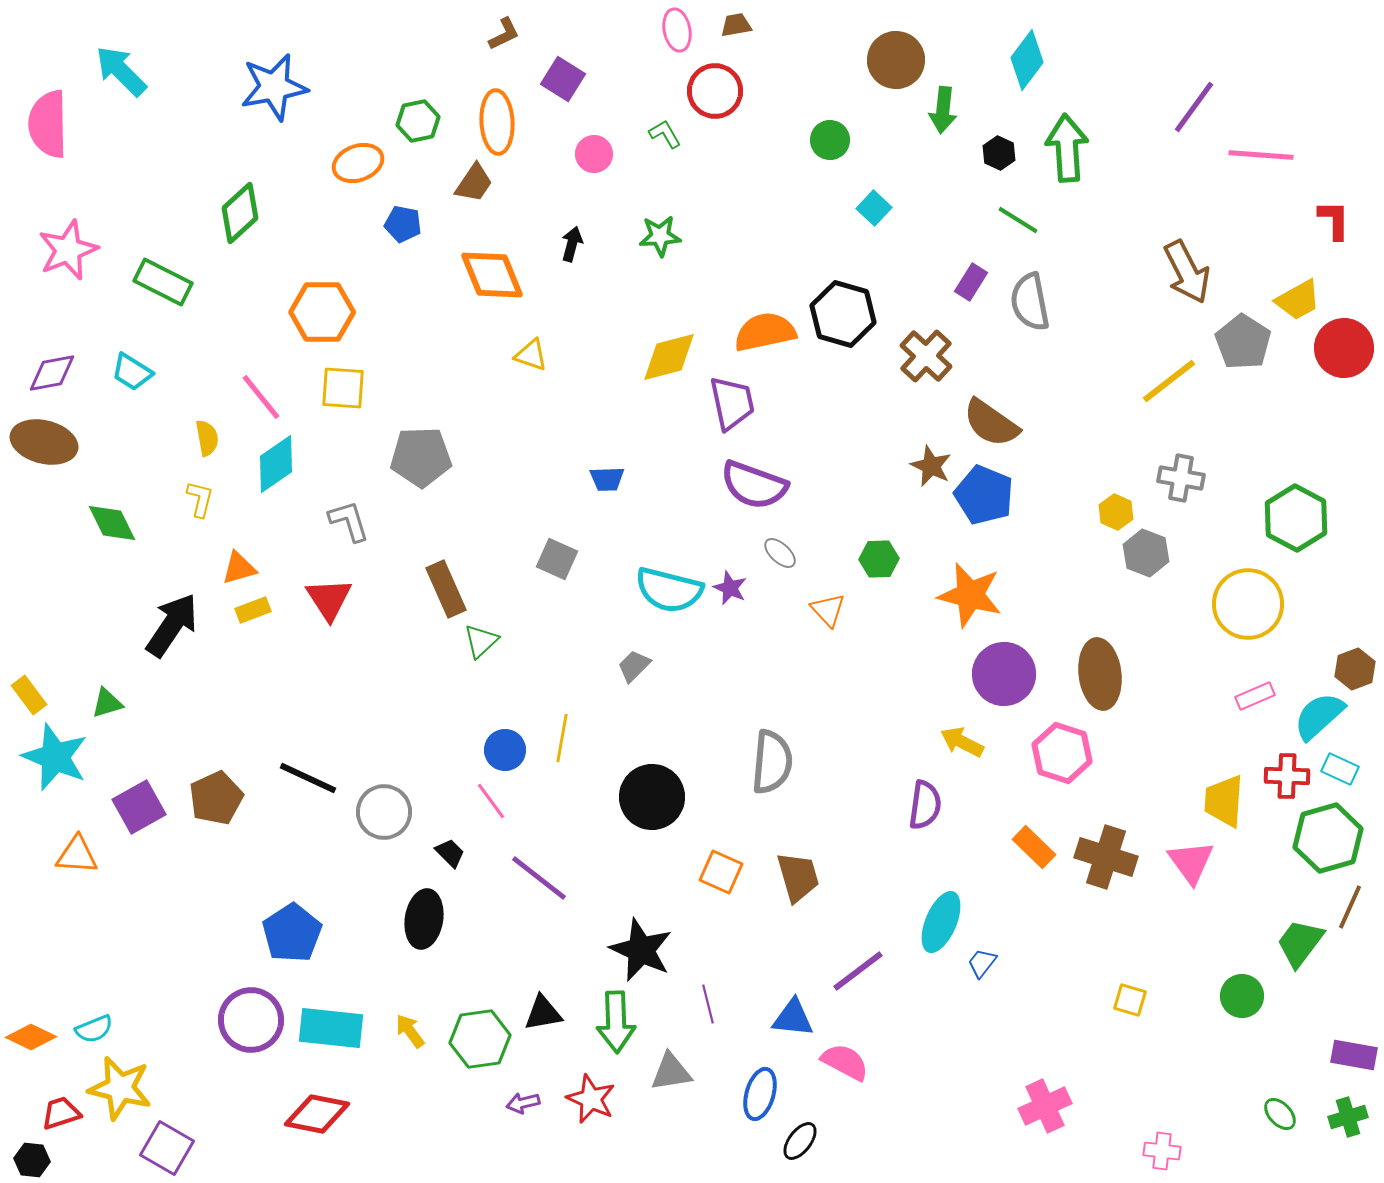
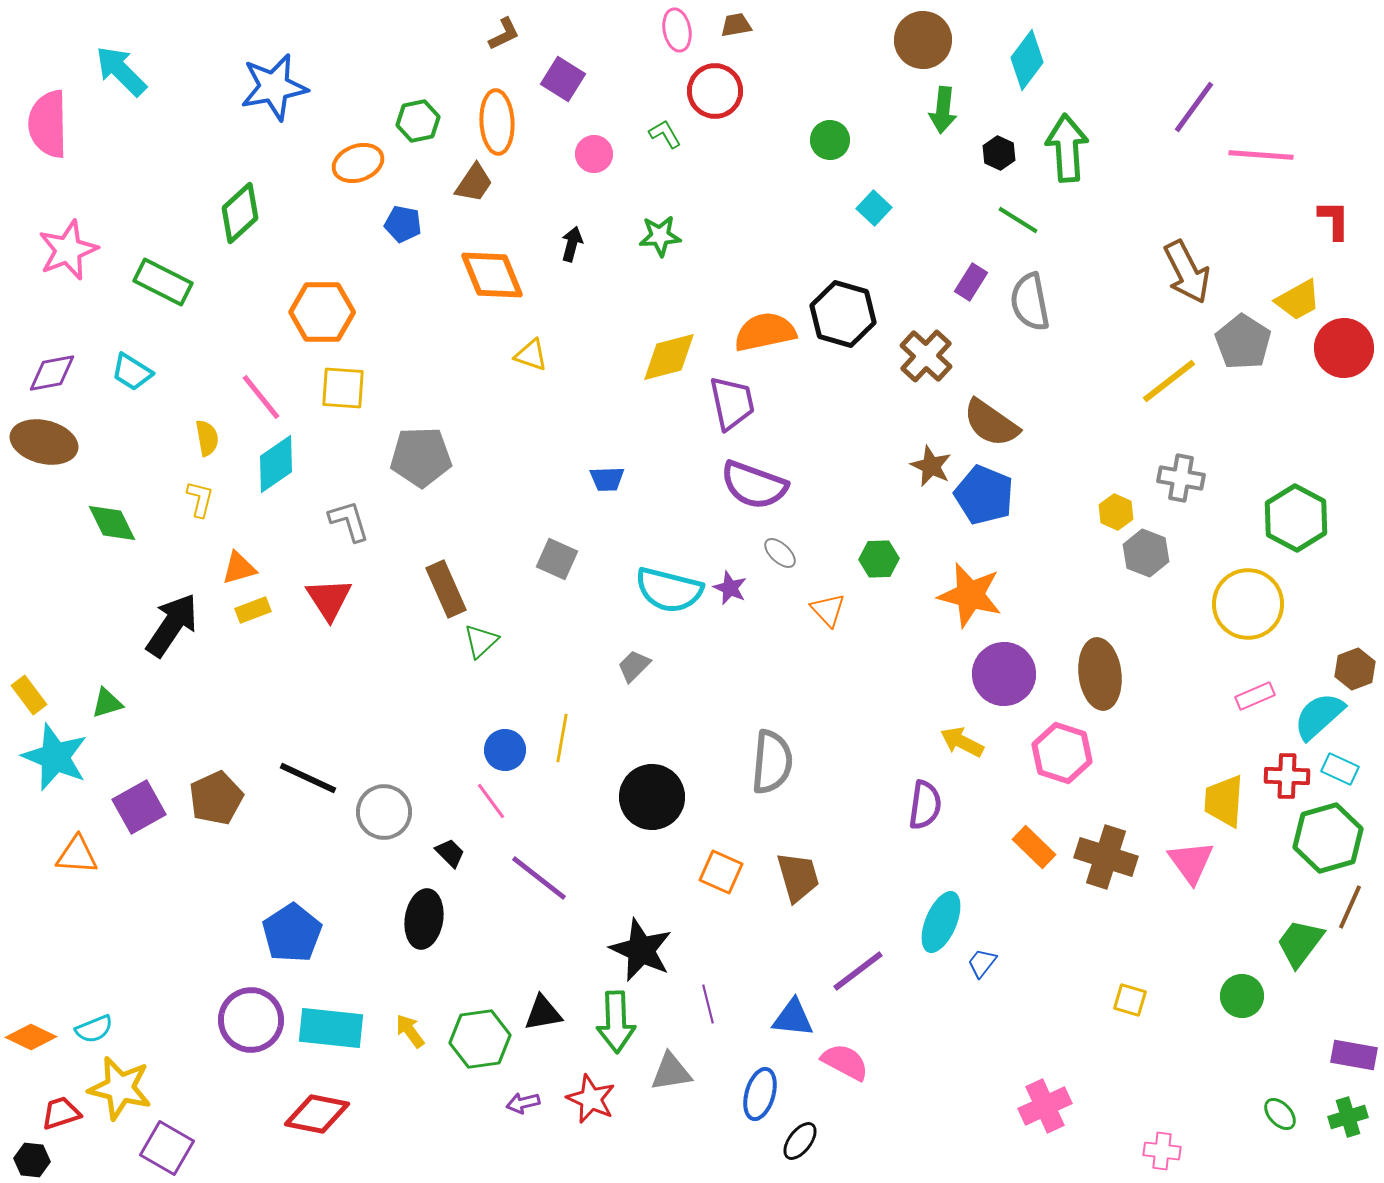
brown circle at (896, 60): moved 27 px right, 20 px up
